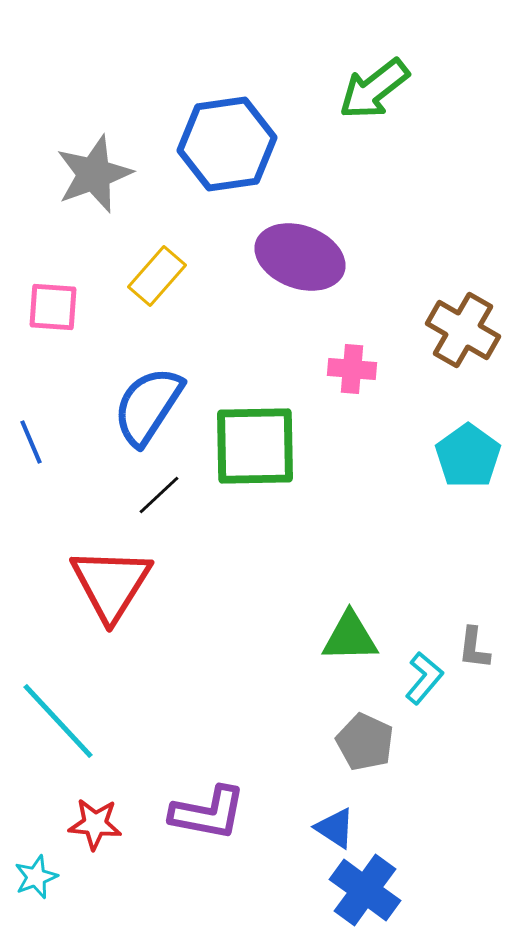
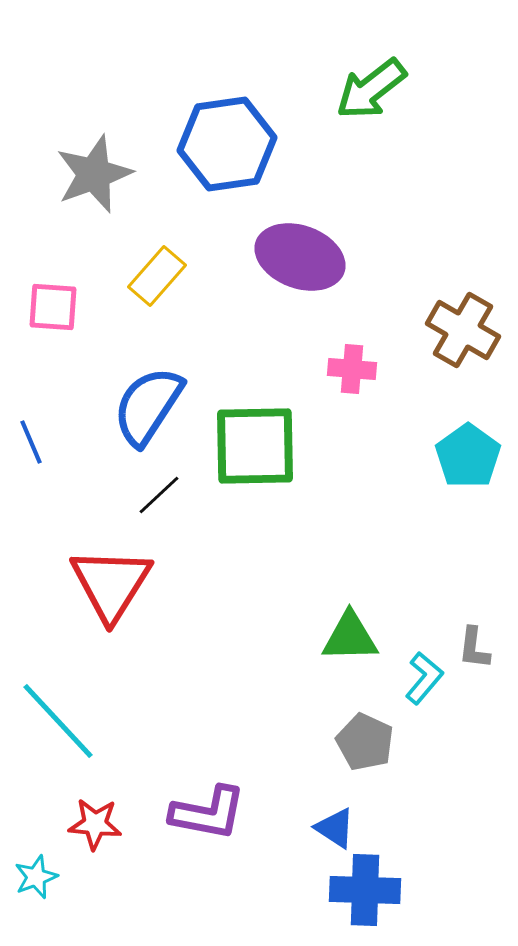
green arrow: moved 3 px left
blue cross: rotated 34 degrees counterclockwise
